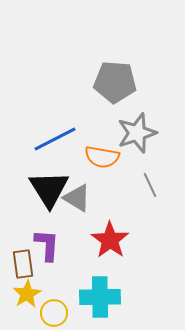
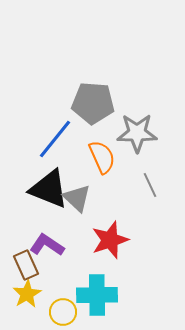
gray pentagon: moved 22 px left, 21 px down
gray star: rotated 18 degrees clockwise
blue line: rotated 24 degrees counterclockwise
orange semicircle: rotated 124 degrees counterclockwise
black triangle: rotated 36 degrees counterclockwise
gray triangle: rotated 12 degrees clockwise
red star: rotated 18 degrees clockwise
purple L-shape: rotated 60 degrees counterclockwise
brown rectangle: moved 3 px right, 1 px down; rotated 16 degrees counterclockwise
cyan cross: moved 3 px left, 2 px up
yellow circle: moved 9 px right, 1 px up
